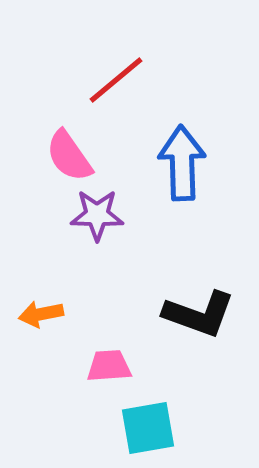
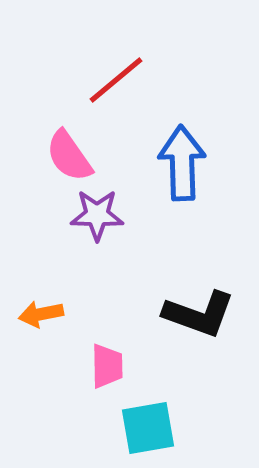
pink trapezoid: moved 2 px left; rotated 93 degrees clockwise
